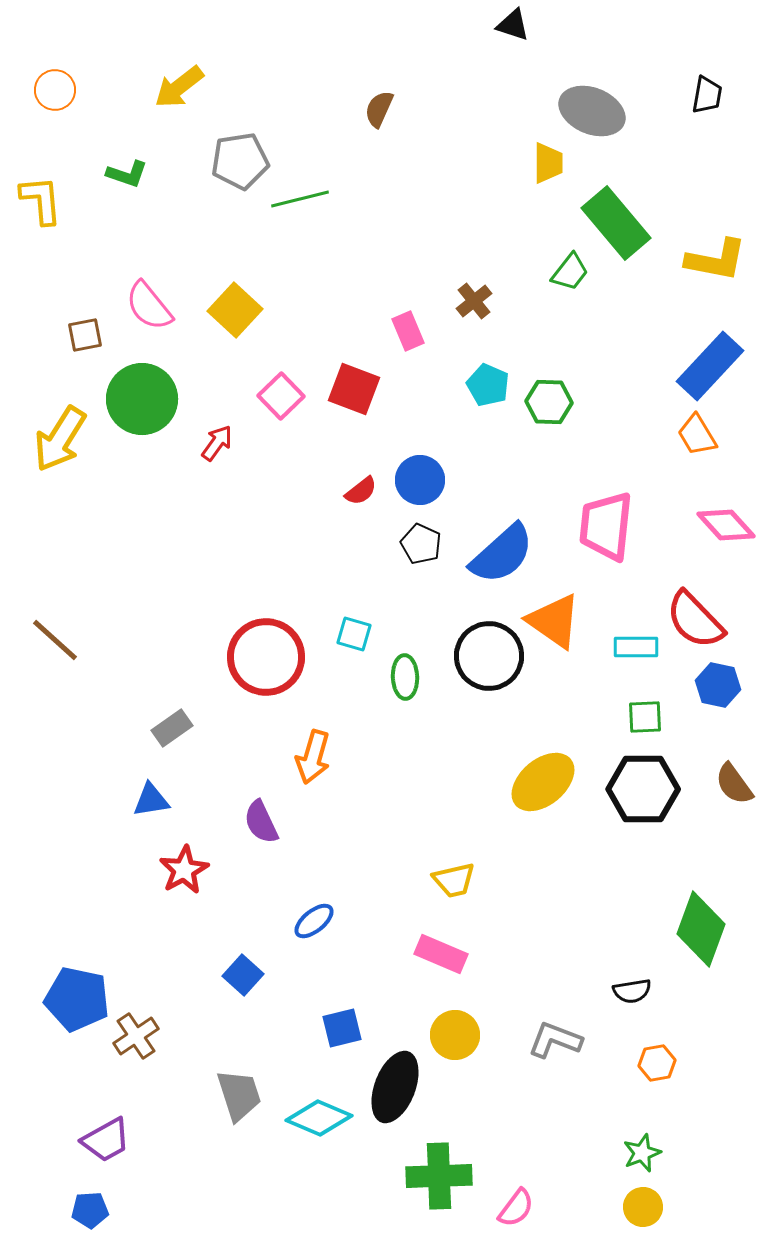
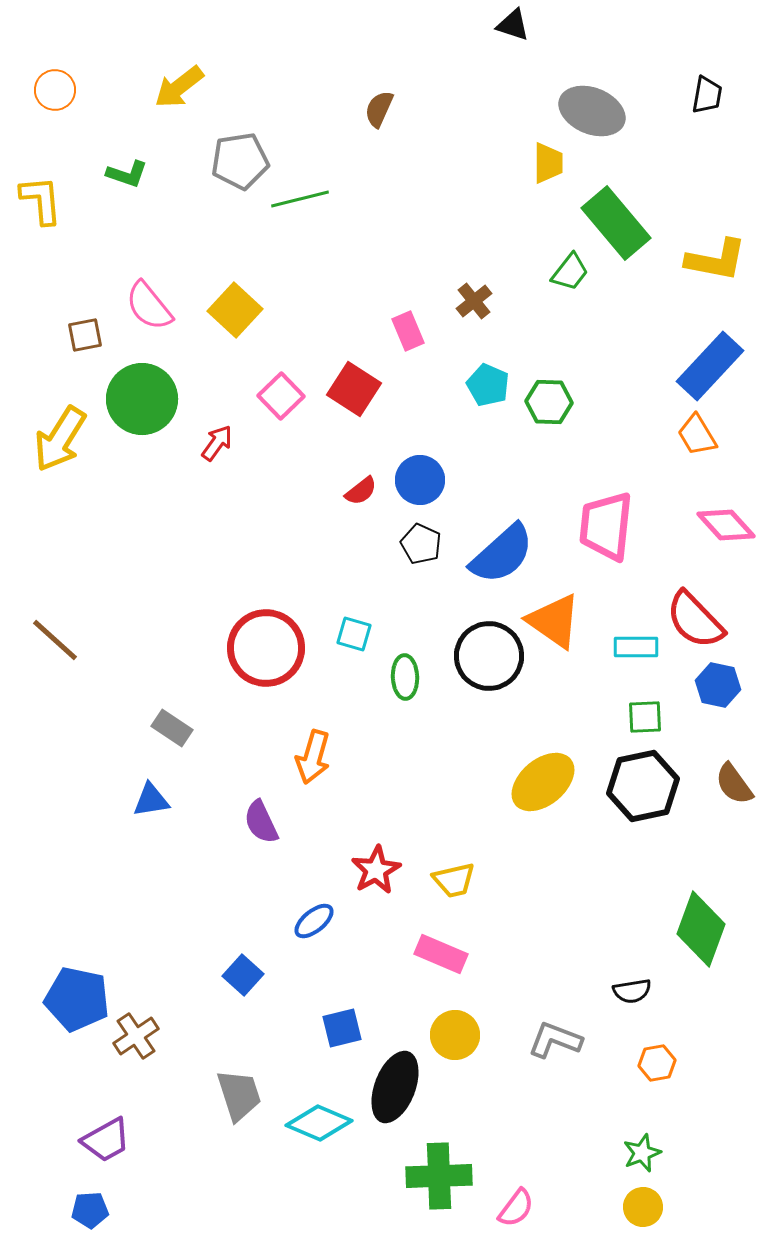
red square at (354, 389): rotated 12 degrees clockwise
red circle at (266, 657): moved 9 px up
gray rectangle at (172, 728): rotated 69 degrees clockwise
black hexagon at (643, 789): moved 3 px up; rotated 12 degrees counterclockwise
red star at (184, 870): moved 192 px right
cyan diamond at (319, 1118): moved 5 px down
